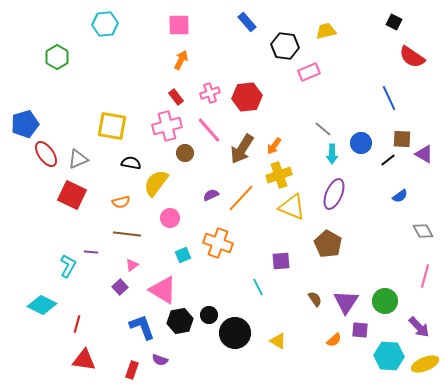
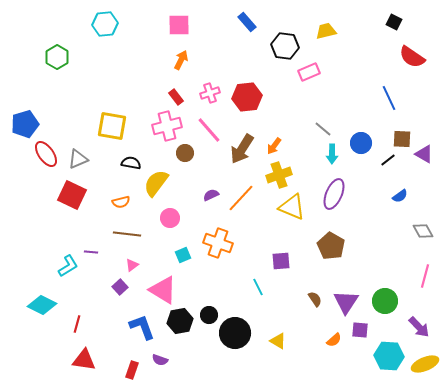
brown pentagon at (328, 244): moved 3 px right, 2 px down
cyan L-shape at (68, 266): rotated 30 degrees clockwise
